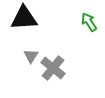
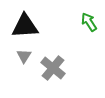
black triangle: moved 1 px right, 8 px down
gray triangle: moved 7 px left
